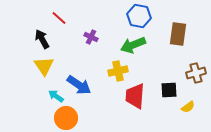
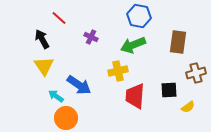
brown rectangle: moved 8 px down
